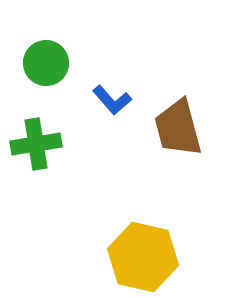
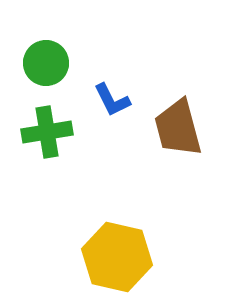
blue L-shape: rotated 15 degrees clockwise
green cross: moved 11 px right, 12 px up
yellow hexagon: moved 26 px left
